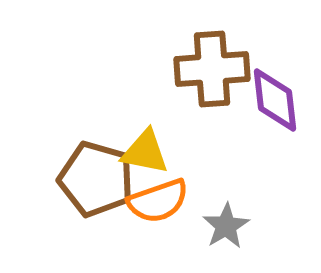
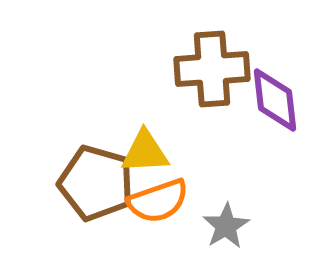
yellow triangle: rotated 14 degrees counterclockwise
brown pentagon: moved 4 px down
